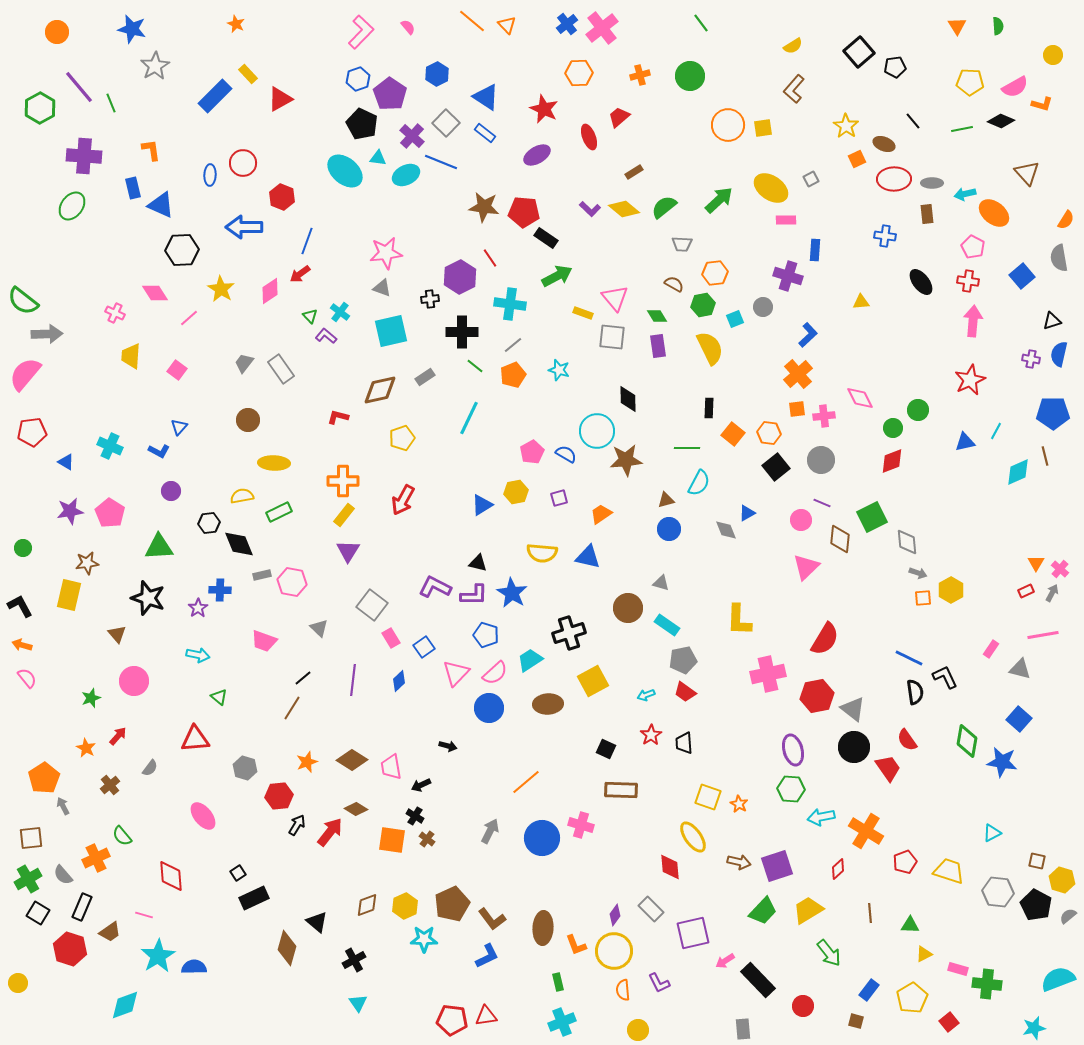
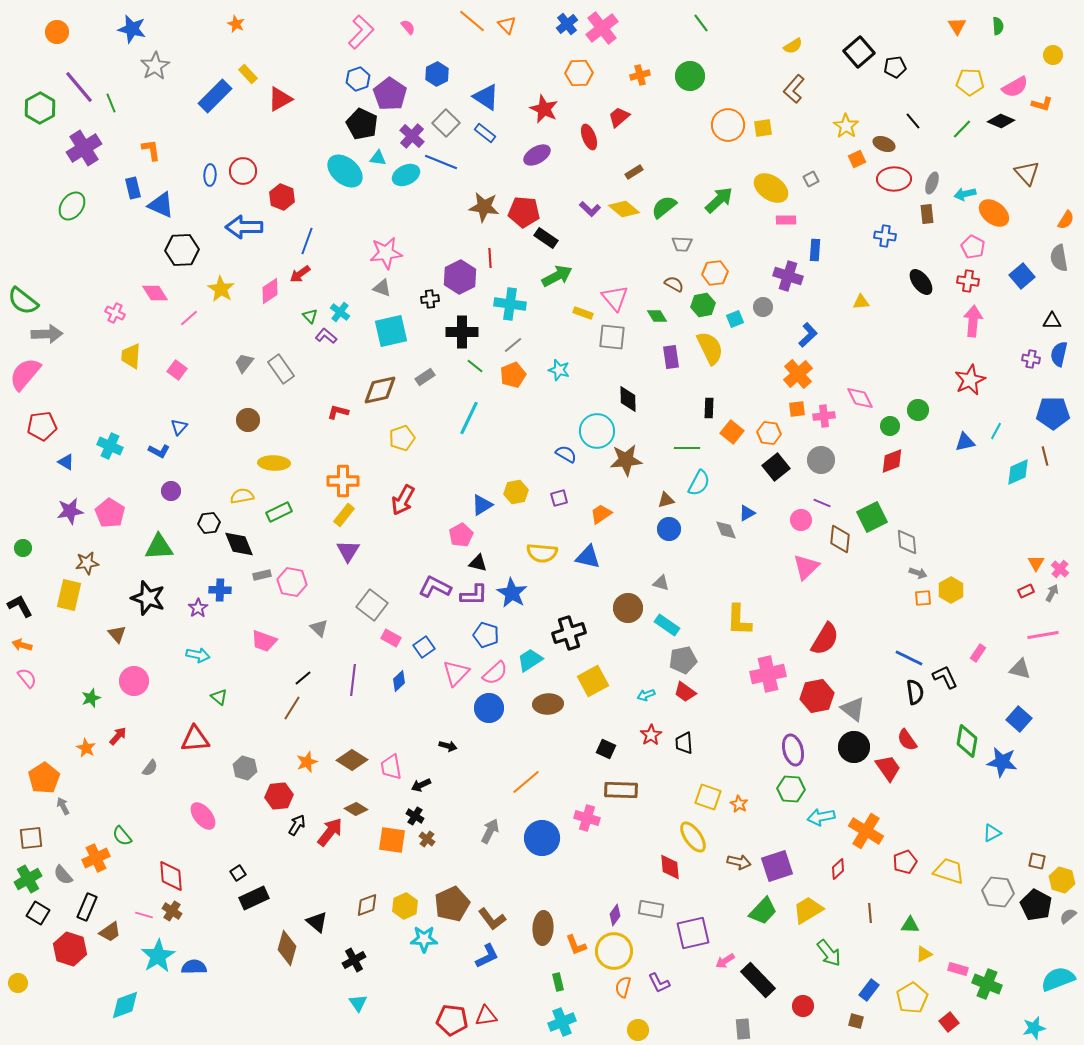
green line at (962, 129): rotated 35 degrees counterclockwise
purple cross at (84, 156): moved 8 px up; rotated 36 degrees counterclockwise
red circle at (243, 163): moved 8 px down
gray ellipse at (932, 183): rotated 70 degrees counterclockwise
red line at (490, 258): rotated 30 degrees clockwise
black triangle at (1052, 321): rotated 18 degrees clockwise
purple rectangle at (658, 346): moved 13 px right, 11 px down
red L-shape at (338, 417): moved 5 px up
green circle at (893, 428): moved 3 px left, 2 px up
red pentagon at (32, 432): moved 10 px right, 6 px up
orange square at (733, 434): moved 1 px left, 2 px up
pink pentagon at (532, 452): moved 71 px left, 83 px down
pink rectangle at (391, 638): rotated 30 degrees counterclockwise
pink rectangle at (991, 649): moved 13 px left, 4 px down
brown cross at (110, 785): moved 62 px right, 126 px down; rotated 18 degrees counterclockwise
pink cross at (581, 825): moved 6 px right, 7 px up
black rectangle at (82, 907): moved 5 px right
gray rectangle at (651, 909): rotated 35 degrees counterclockwise
green cross at (987, 984): rotated 16 degrees clockwise
orange semicircle at (623, 990): moved 3 px up; rotated 20 degrees clockwise
